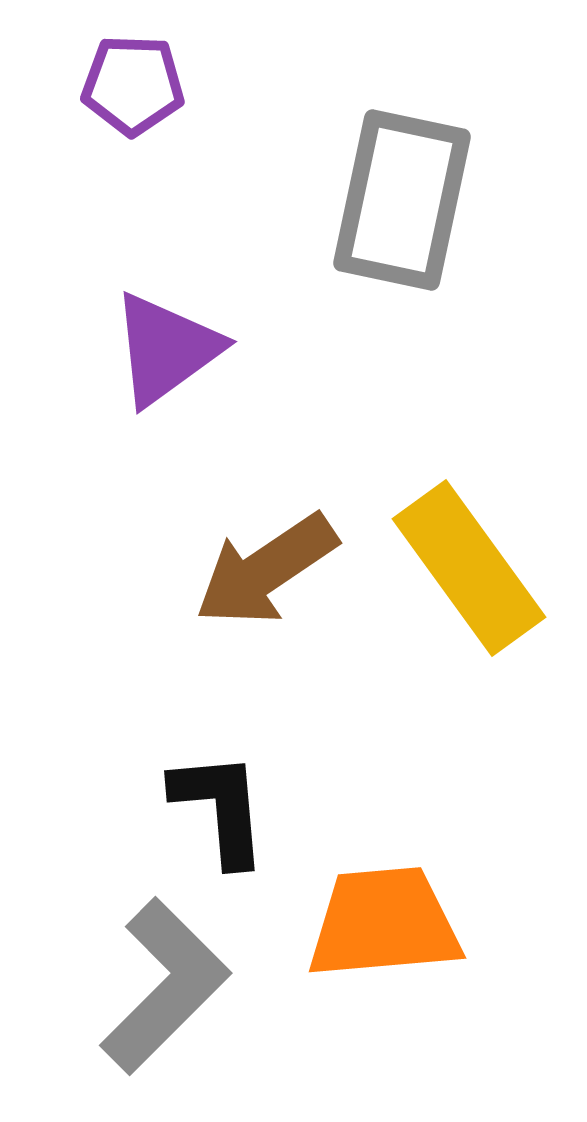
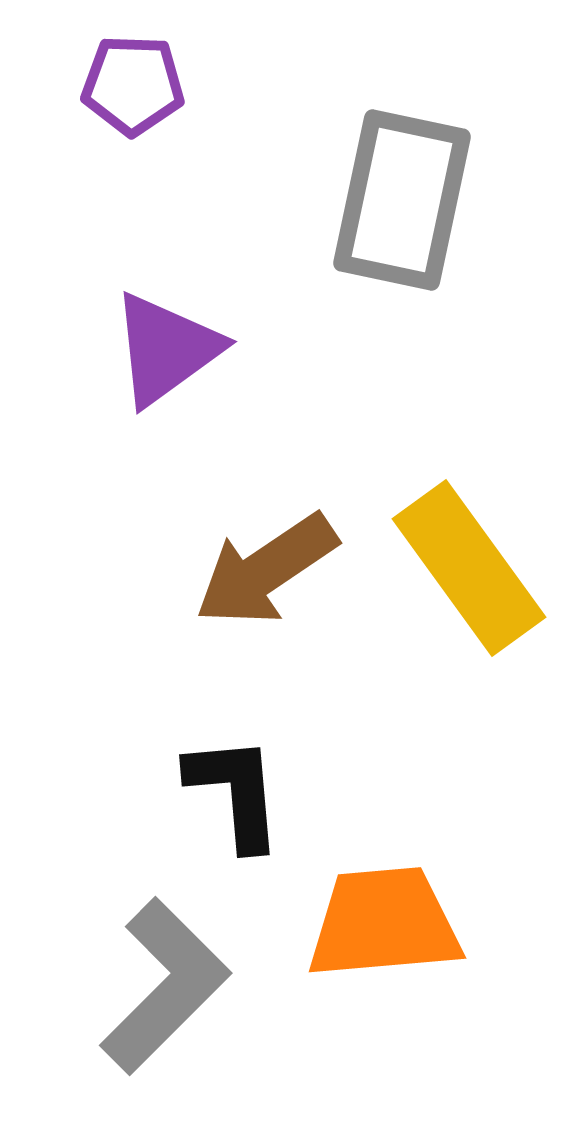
black L-shape: moved 15 px right, 16 px up
